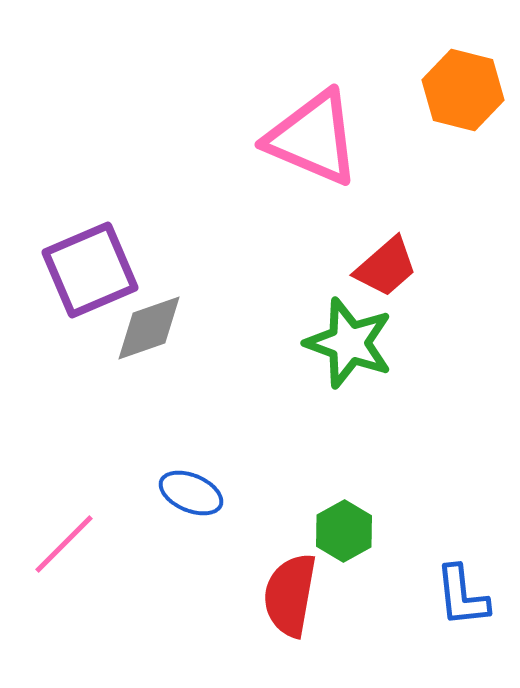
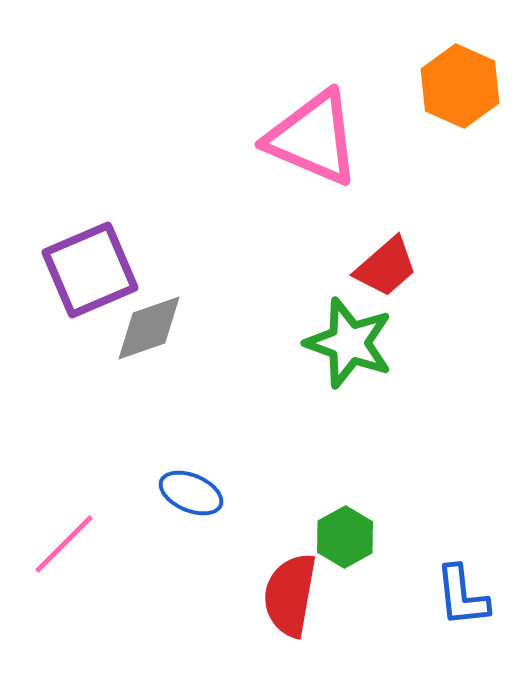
orange hexagon: moved 3 px left, 4 px up; rotated 10 degrees clockwise
green hexagon: moved 1 px right, 6 px down
